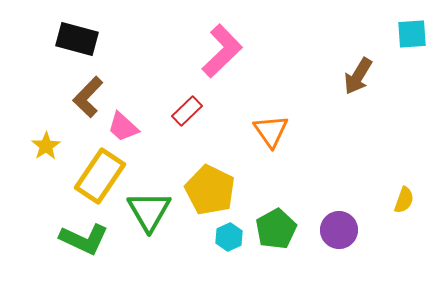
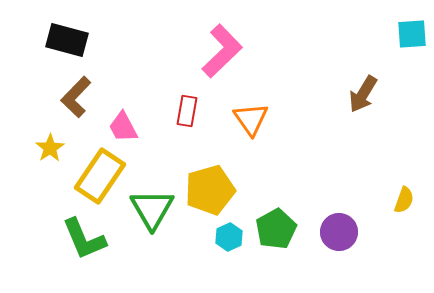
black rectangle: moved 10 px left, 1 px down
brown arrow: moved 5 px right, 18 px down
brown L-shape: moved 12 px left
red rectangle: rotated 36 degrees counterclockwise
pink trapezoid: rotated 20 degrees clockwise
orange triangle: moved 20 px left, 12 px up
yellow star: moved 4 px right, 2 px down
yellow pentagon: rotated 30 degrees clockwise
green triangle: moved 3 px right, 2 px up
purple circle: moved 2 px down
green L-shape: rotated 42 degrees clockwise
